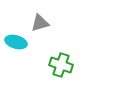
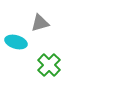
green cross: moved 12 px left; rotated 25 degrees clockwise
